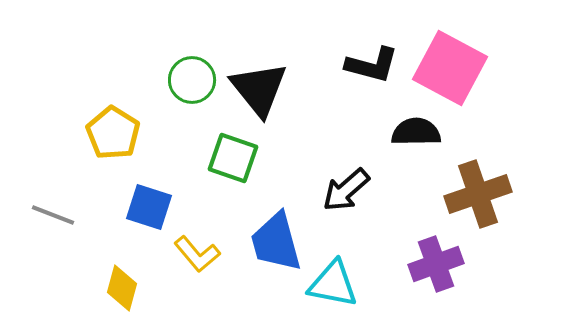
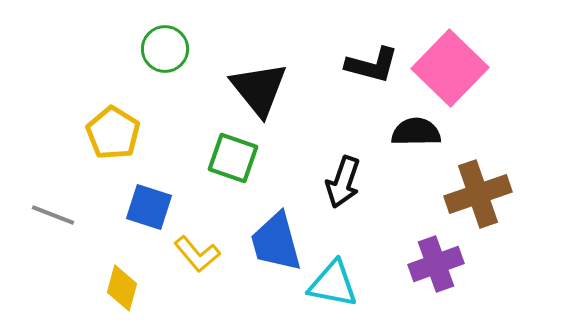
pink square: rotated 16 degrees clockwise
green circle: moved 27 px left, 31 px up
black arrow: moved 3 px left, 8 px up; rotated 30 degrees counterclockwise
